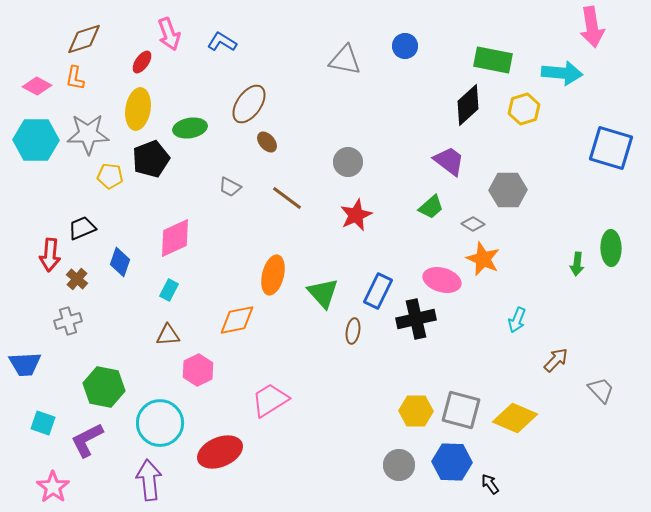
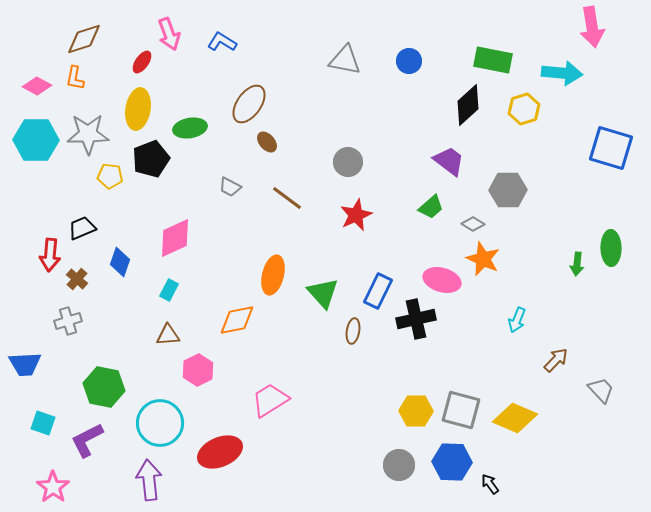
blue circle at (405, 46): moved 4 px right, 15 px down
